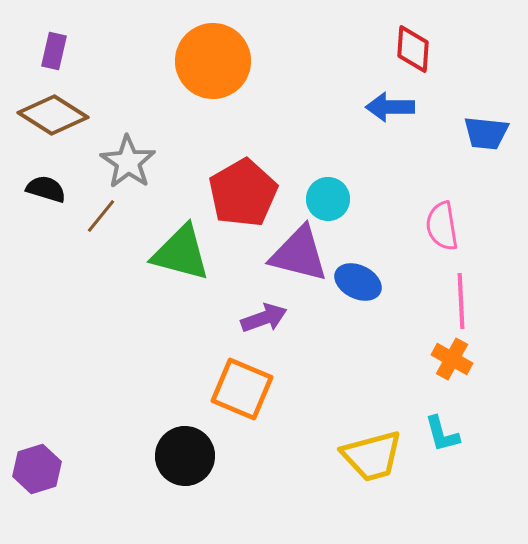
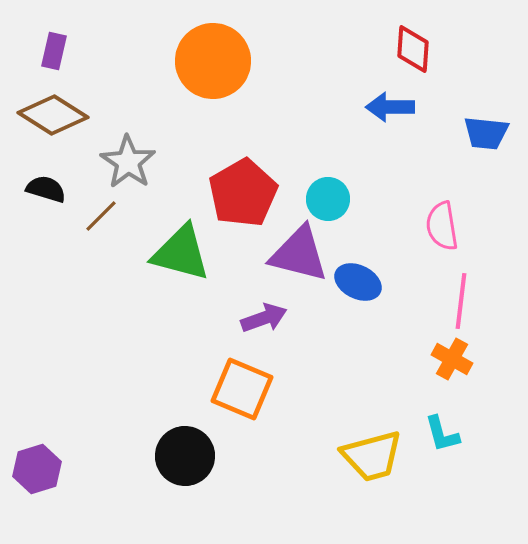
brown line: rotated 6 degrees clockwise
pink line: rotated 10 degrees clockwise
